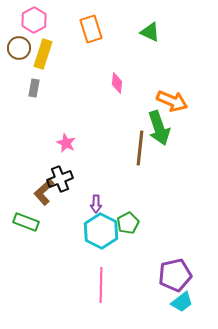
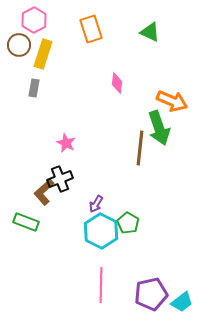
brown circle: moved 3 px up
purple arrow: rotated 30 degrees clockwise
green pentagon: rotated 15 degrees counterclockwise
purple pentagon: moved 24 px left, 19 px down
